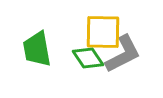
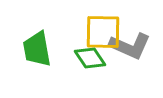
gray L-shape: moved 7 px right, 8 px up; rotated 51 degrees clockwise
green diamond: moved 2 px right
